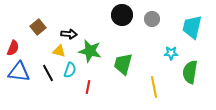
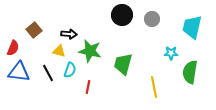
brown square: moved 4 px left, 3 px down
